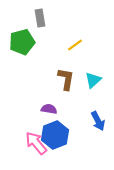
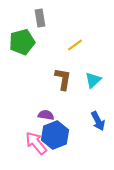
brown L-shape: moved 3 px left
purple semicircle: moved 3 px left, 6 px down
